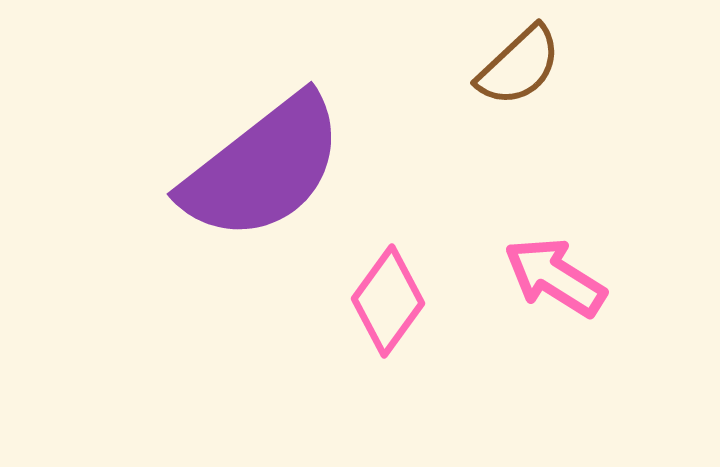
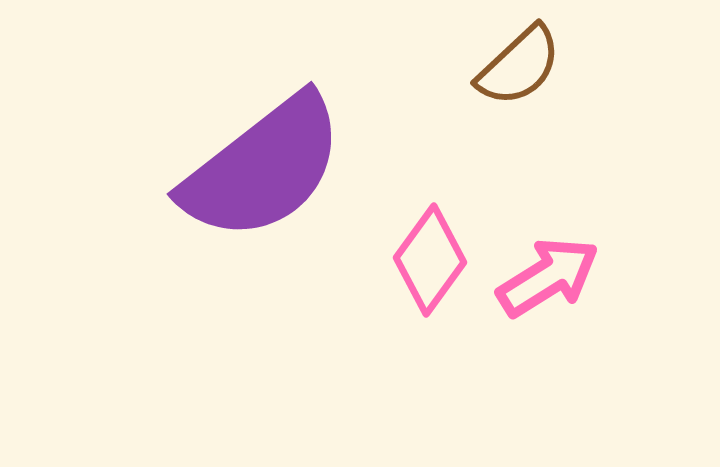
pink arrow: moved 7 px left; rotated 116 degrees clockwise
pink diamond: moved 42 px right, 41 px up
